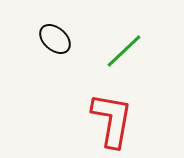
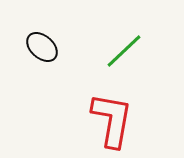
black ellipse: moved 13 px left, 8 px down
